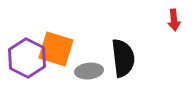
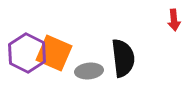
orange square: moved 2 px left, 4 px down; rotated 6 degrees clockwise
purple hexagon: moved 5 px up
